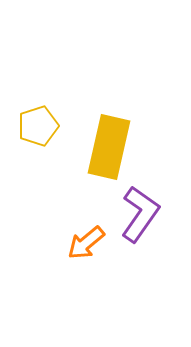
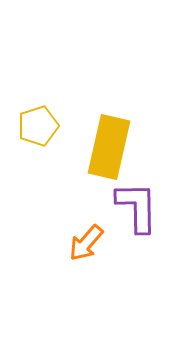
purple L-shape: moved 3 px left, 7 px up; rotated 36 degrees counterclockwise
orange arrow: rotated 9 degrees counterclockwise
